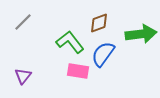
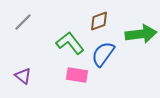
brown diamond: moved 2 px up
green L-shape: moved 1 px down
pink rectangle: moved 1 px left, 4 px down
purple triangle: rotated 30 degrees counterclockwise
